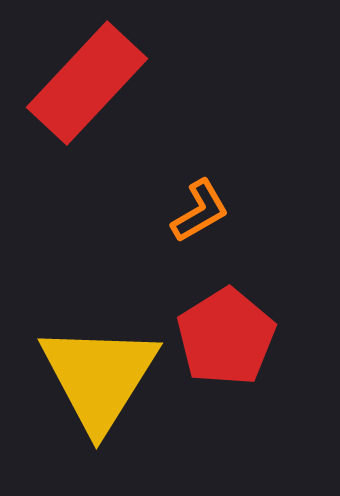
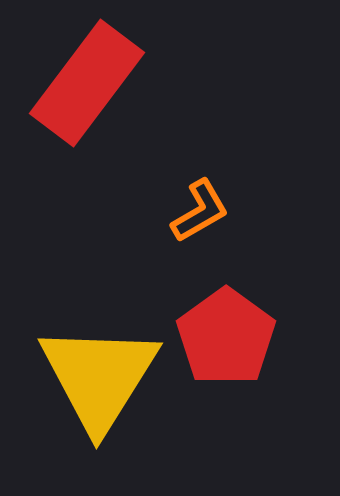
red rectangle: rotated 6 degrees counterclockwise
red pentagon: rotated 4 degrees counterclockwise
